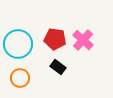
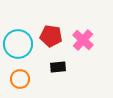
red pentagon: moved 4 px left, 3 px up
black rectangle: rotated 42 degrees counterclockwise
orange circle: moved 1 px down
